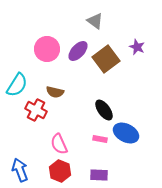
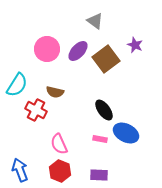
purple star: moved 2 px left, 2 px up
